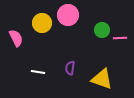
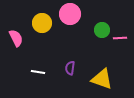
pink circle: moved 2 px right, 1 px up
